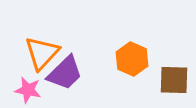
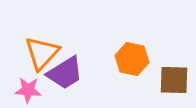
orange hexagon: rotated 12 degrees counterclockwise
purple trapezoid: rotated 12 degrees clockwise
pink star: rotated 8 degrees counterclockwise
